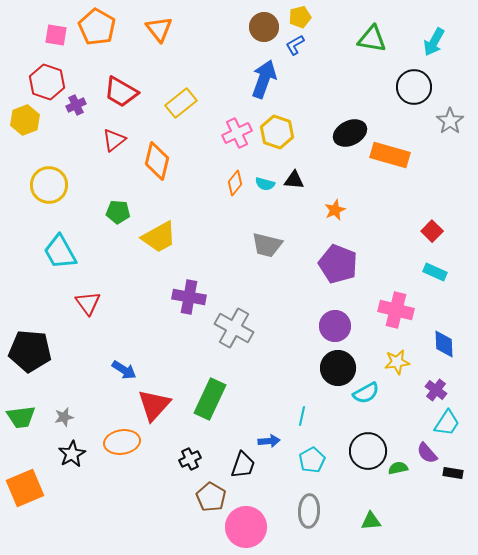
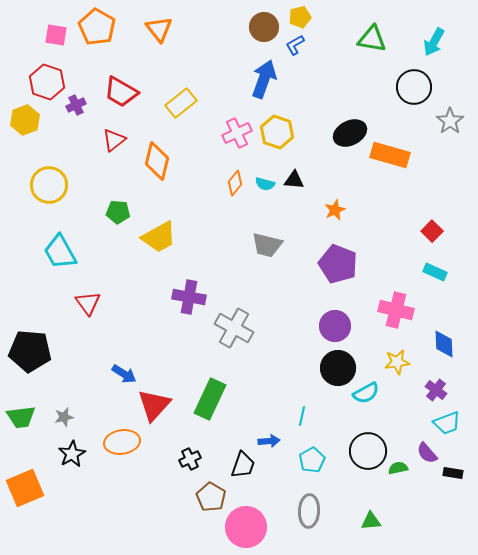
blue arrow at (124, 370): moved 4 px down
cyan trapezoid at (447, 423): rotated 36 degrees clockwise
